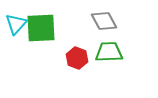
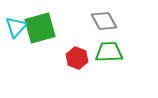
cyan triangle: moved 3 px down
green square: moved 1 px left; rotated 12 degrees counterclockwise
